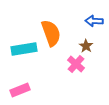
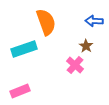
orange semicircle: moved 5 px left, 11 px up
cyan rectangle: rotated 10 degrees counterclockwise
pink cross: moved 1 px left, 1 px down
pink rectangle: moved 1 px down
